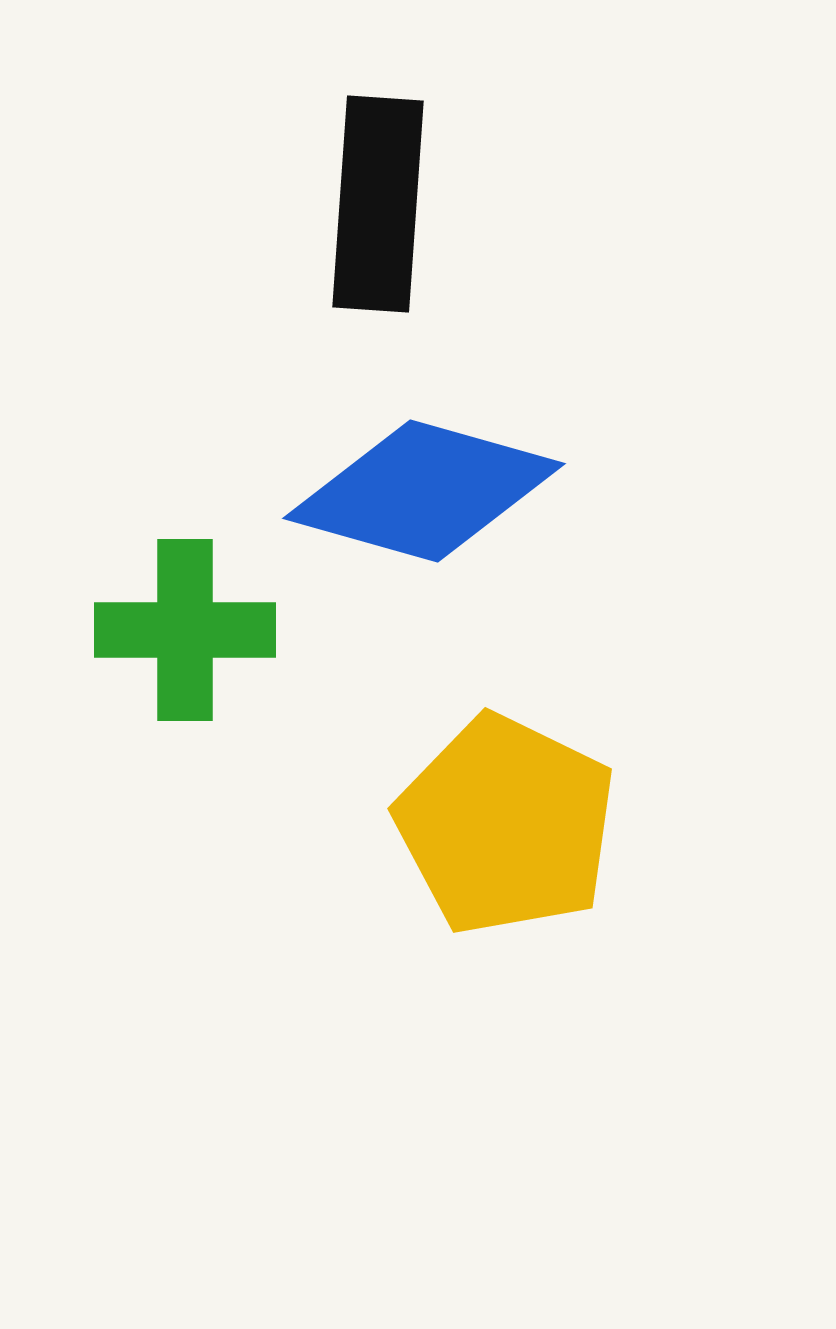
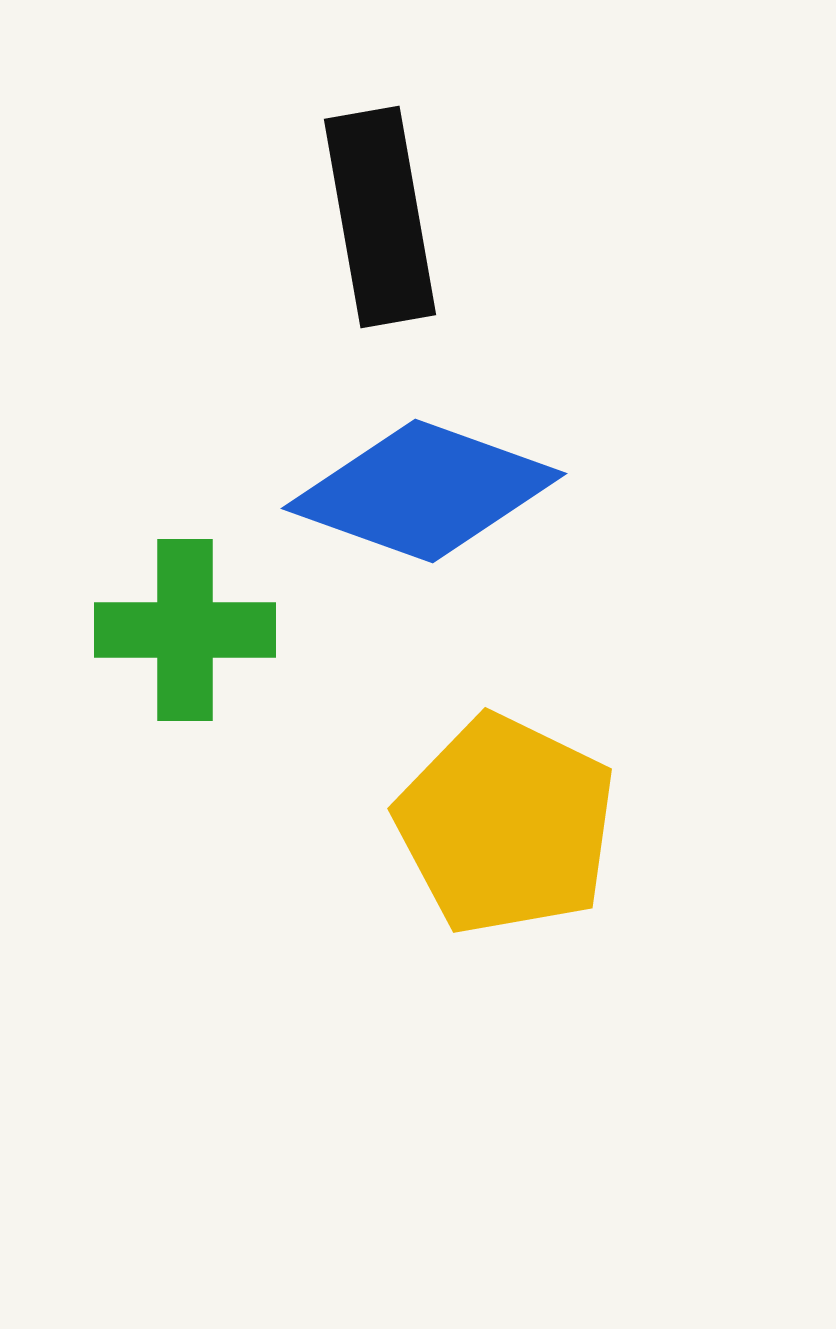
black rectangle: moved 2 px right, 13 px down; rotated 14 degrees counterclockwise
blue diamond: rotated 4 degrees clockwise
